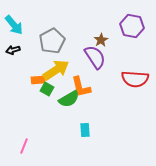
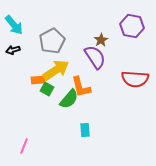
green semicircle: rotated 20 degrees counterclockwise
